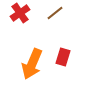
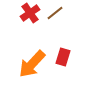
red cross: moved 10 px right
orange arrow: rotated 20 degrees clockwise
